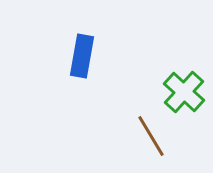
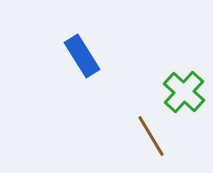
blue rectangle: rotated 42 degrees counterclockwise
